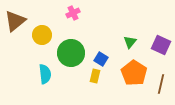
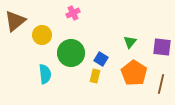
purple square: moved 1 px right, 2 px down; rotated 18 degrees counterclockwise
